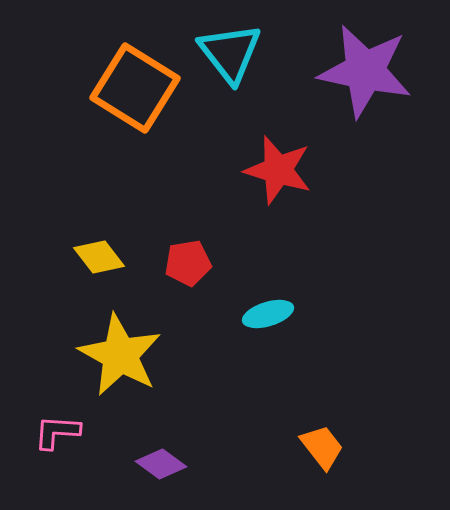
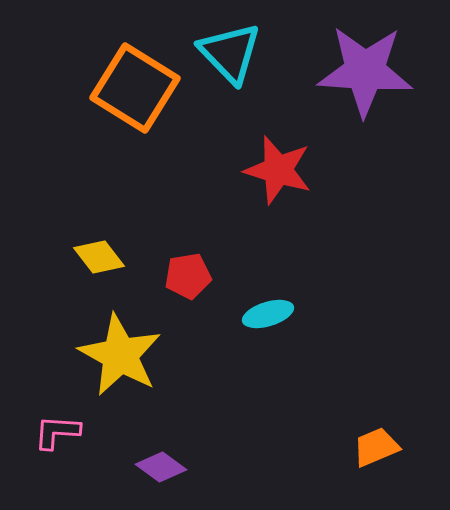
cyan triangle: rotated 6 degrees counterclockwise
purple star: rotated 8 degrees counterclockwise
red pentagon: moved 13 px down
orange trapezoid: moved 54 px right; rotated 75 degrees counterclockwise
purple diamond: moved 3 px down
